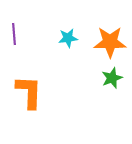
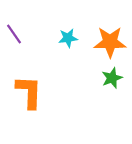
purple line: rotated 30 degrees counterclockwise
